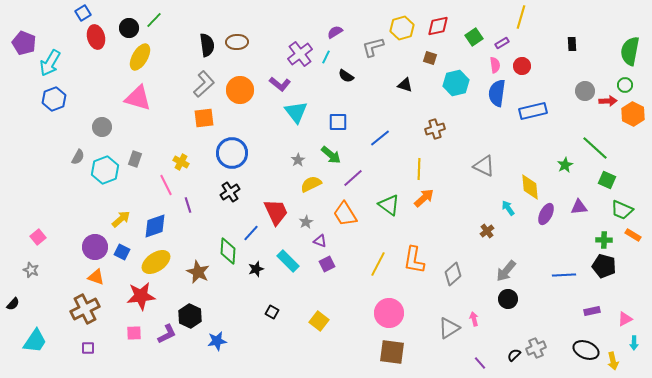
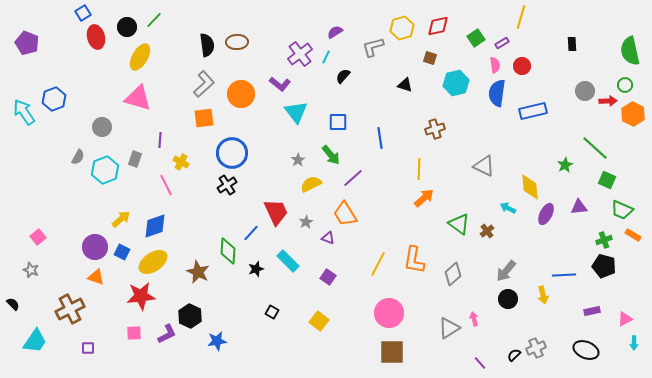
black circle at (129, 28): moved 2 px left, 1 px up
green square at (474, 37): moved 2 px right, 1 px down
purple pentagon at (24, 43): moved 3 px right
green semicircle at (630, 51): rotated 24 degrees counterclockwise
cyan arrow at (50, 63): moved 26 px left, 49 px down; rotated 116 degrees clockwise
black semicircle at (346, 76): moved 3 px left; rotated 98 degrees clockwise
orange circle at (240, 90): moved 1 px right, 4 px down
blue line at (380, 138): rotated 60 degrees counterclockwise
green arrow at (331, 155): rotated 10 degrees clockwise
black cross at (230, 192): moved 3 px left, 7 px up
purple line at (188, 205): moved 28 px left, 65 px up; rotated 21 degrees clockwise
green triangle at (389, 205): moved 70 px right, 19 px down
cyan arrow at (508, 208): rotated 28 degrees counterclockwise
green cross at (604, 240): rotated 21 degrees counterclockwise
purple triangle at (320, 241): moved 8 px right, 3 px up
yellow ellipse at (156, 262): moved 3 px left
purple square at (327, 264): moved 1 px right, 13 px down; rotated 28 degrees counterclockwise
black semicircle at (13, 304): rotated 88 degrees counterclockwise
brown cross at (85, 309): moved 15 px left
brown square at (392, 352): rotated 8 degrees counterclockwise
yellow arrow at (613, 361): moved 70 px left, 66 px up
